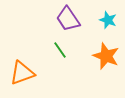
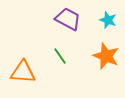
purple trapezoid: rotated 152 degrees clockwise
green line: moved 6 px down
orange triangle: moved 1 px right, 1 px up; rotated 24 degrees clockwise
